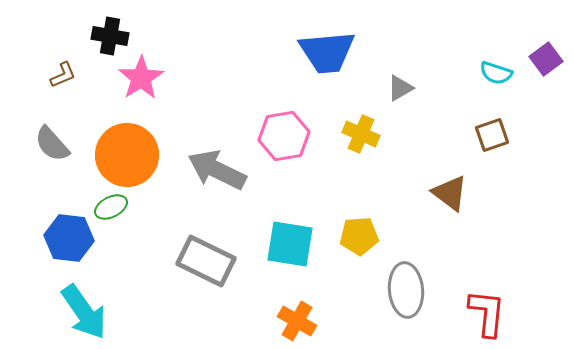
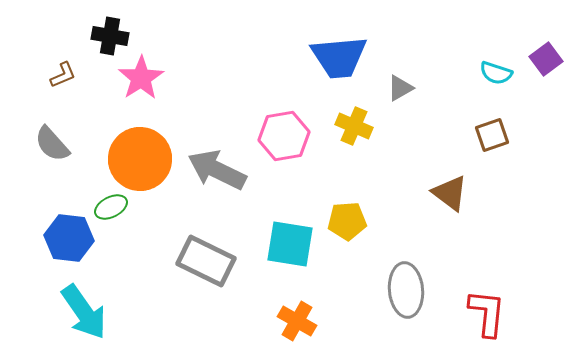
blue trapezoid: moved 12 px right, 5 px down
yellow cross: moved 7 px left, 8 px up
orange circle: moved 13 px right, 4 px down
yellow pentagon: moved 12 px left, 15 px up
